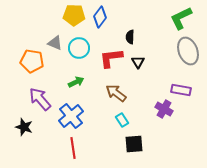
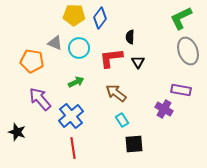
blue diamond: moved 1 px down
black star: moved 7 px left, 5 px down
